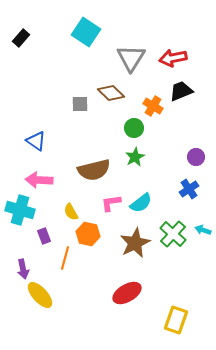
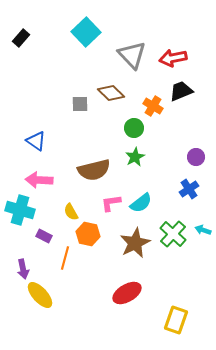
cyan square: rotated 12 degrees clockwise
gray triangle: moved 1 px right, 3 px up; rotated 16 degrees counterclockwise
purple rectangle: rotated 42 degrees counterclockwise
